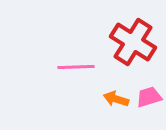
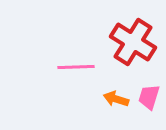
pink trapezoid: rotated 56 degrees counterclockwise
